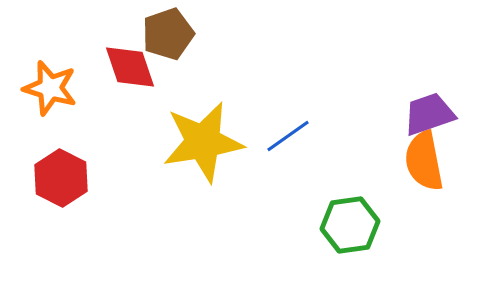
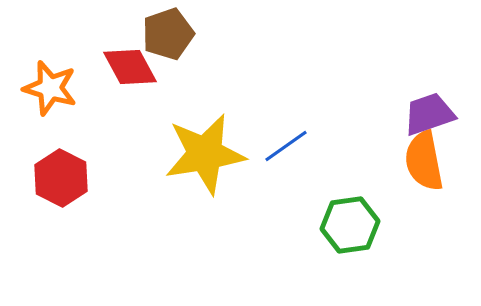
red diamond: rotated 10 degrees counterclockwise
blue line: moved 2 px left, 10 px down
yellow star: moved 2 px right, 12 px down
